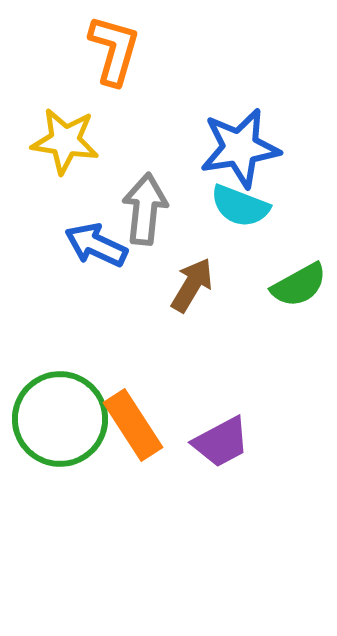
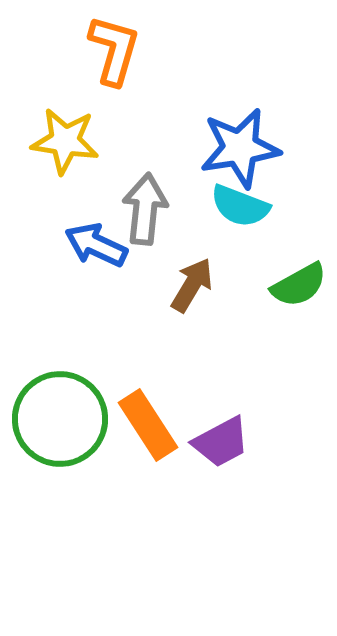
orange rectangle: moved 15 px right
